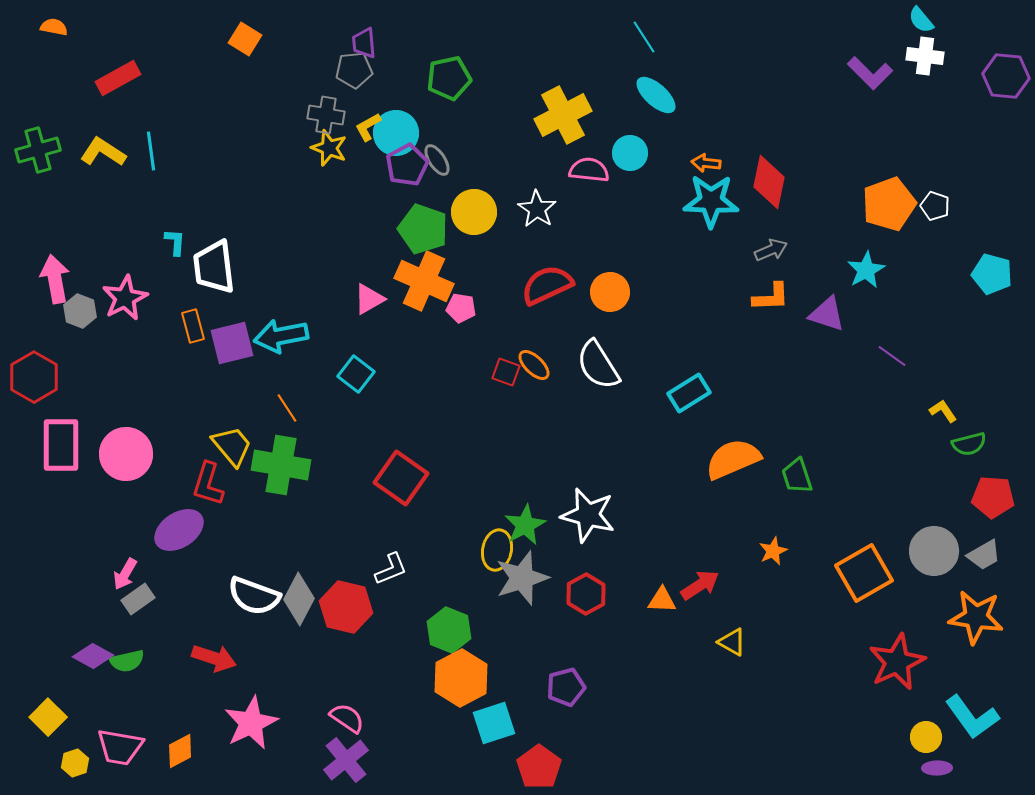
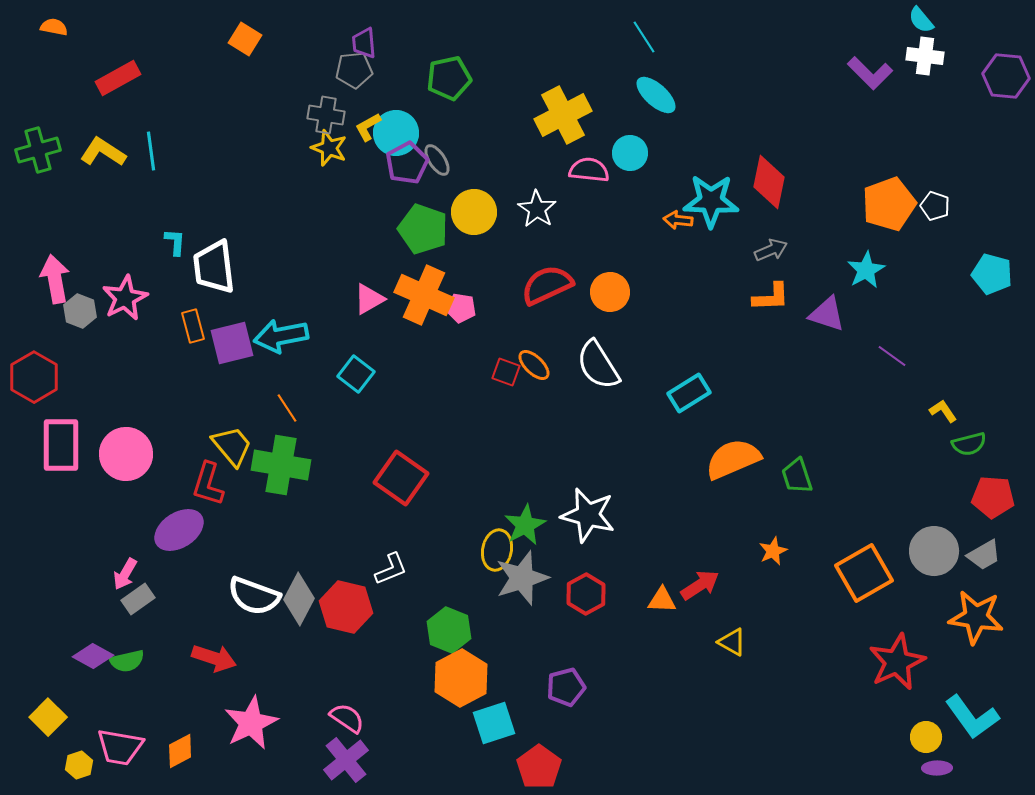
orange arrow at (706, 163): moved 28 px left, 57 px down
purple pentagon at (407, 165): moved 2 px up
orange cross at (424, 281): moved 14 px down
yellow hexagon at (75, 763): moved 4 px right, 2 px down
